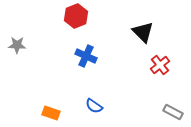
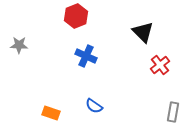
gray star: moved 2 px right
gray rectangle: rotated 72 degrees clockwise
